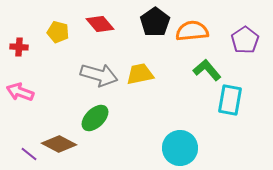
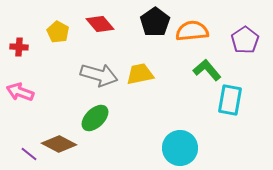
yellow pentagon: rotated 15 degrees clockwise
